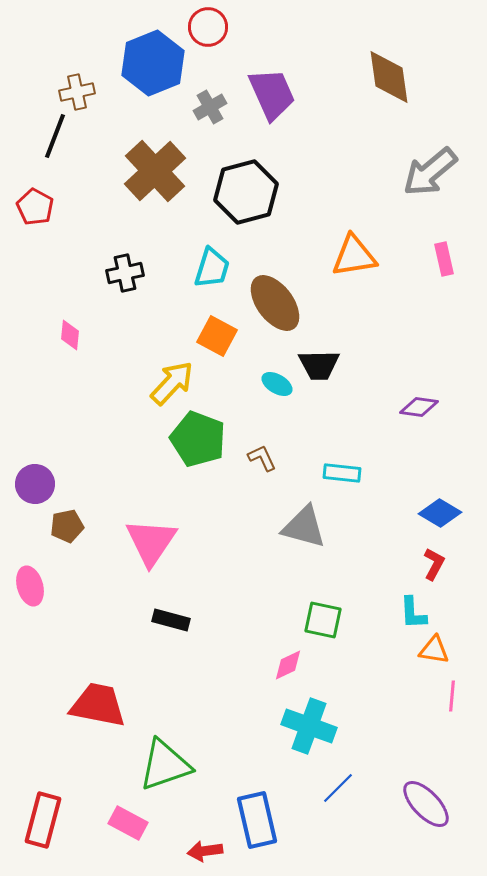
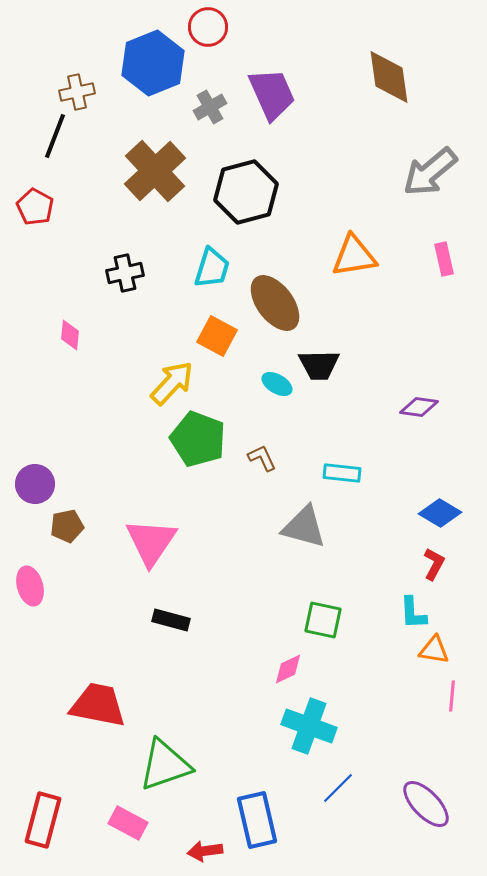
pink diamond at (288, 665): moved 4 px down
